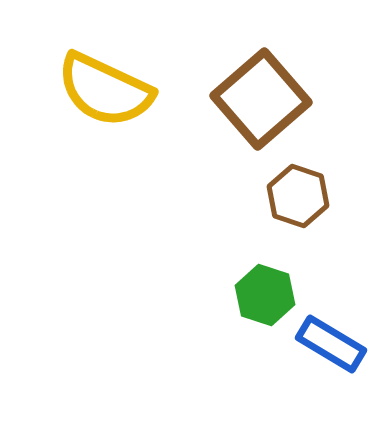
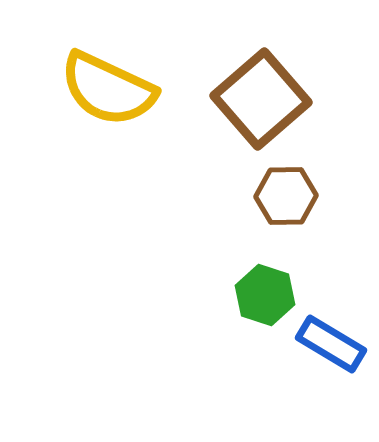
yellow semicircle: moved 3 px right, 1 px up
brown hexagon: moved 12 px left; rotated 20 degrees counterclockwise
